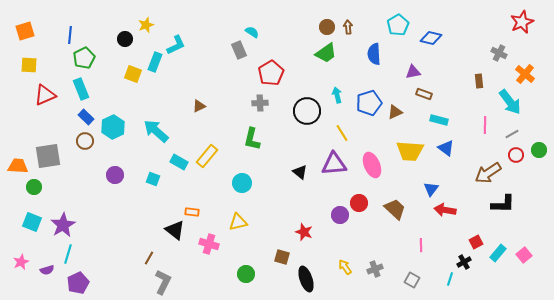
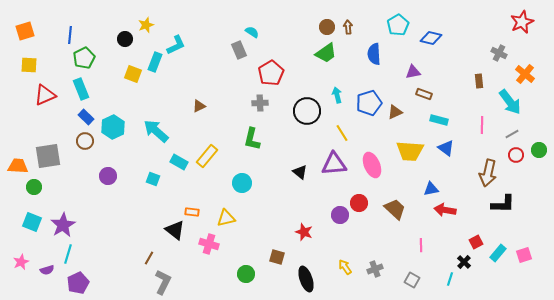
pink line at (485, 125): moved 3 px left
brown arrow at (488, 173): rotated 44 degrees counterclockwise
purple circle at (115, 175): moved 7 px left, 1 px down
blue triangle at (431, 189): rotated 42 degrees clockwise
yellow triangle at (238, 222): moved 12 px left, 4 px up
pink square at (524, 255): rotated 21 degrees clockwise
brown square at (282, 257): moved 5 px left
black cross at (464, 262): rotated 16 degrees counterclockwise
